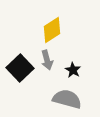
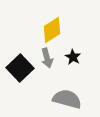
gray arrow: moved 2 px up
black star: moved 13 px up
